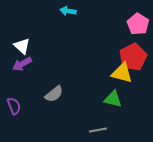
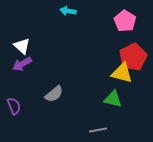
pink pentagon: moved 13 px left, 3 px up
